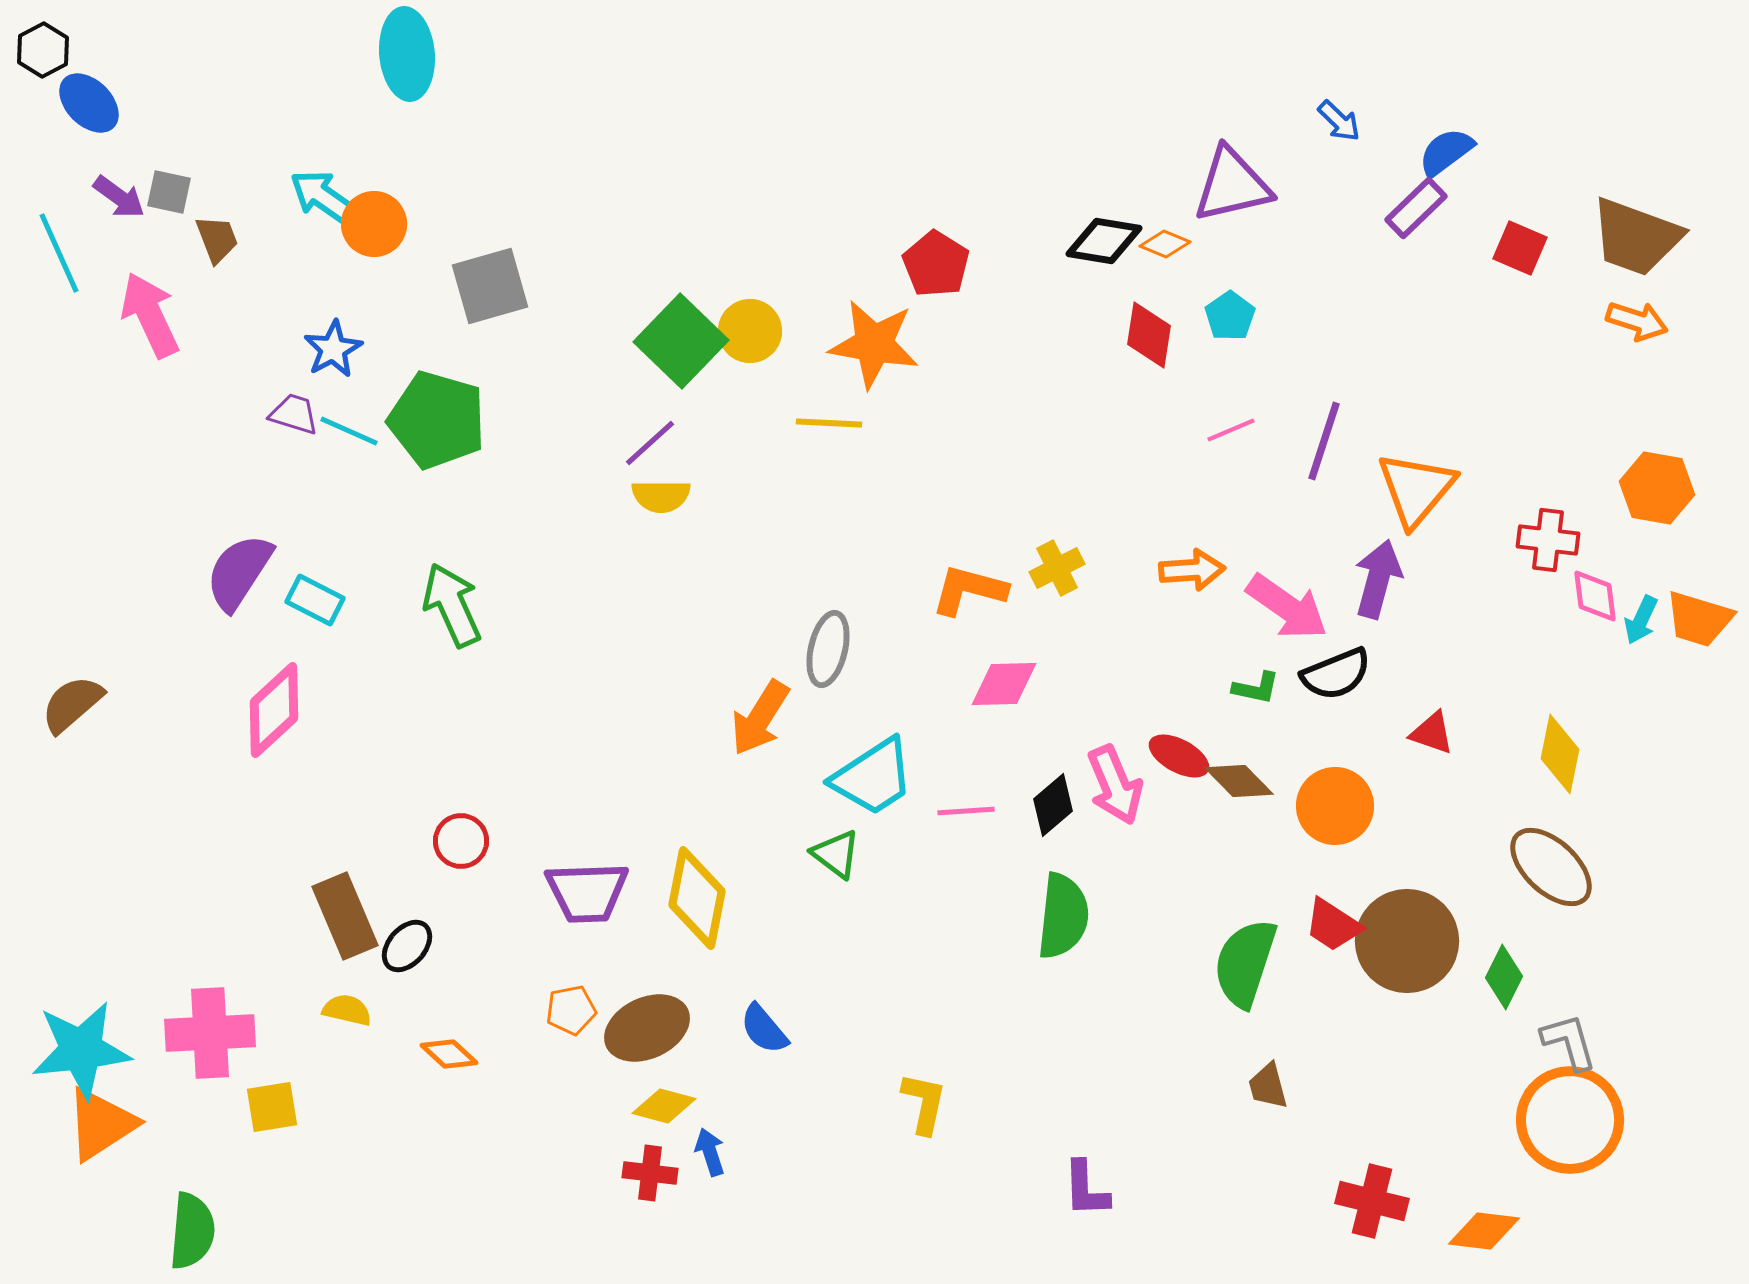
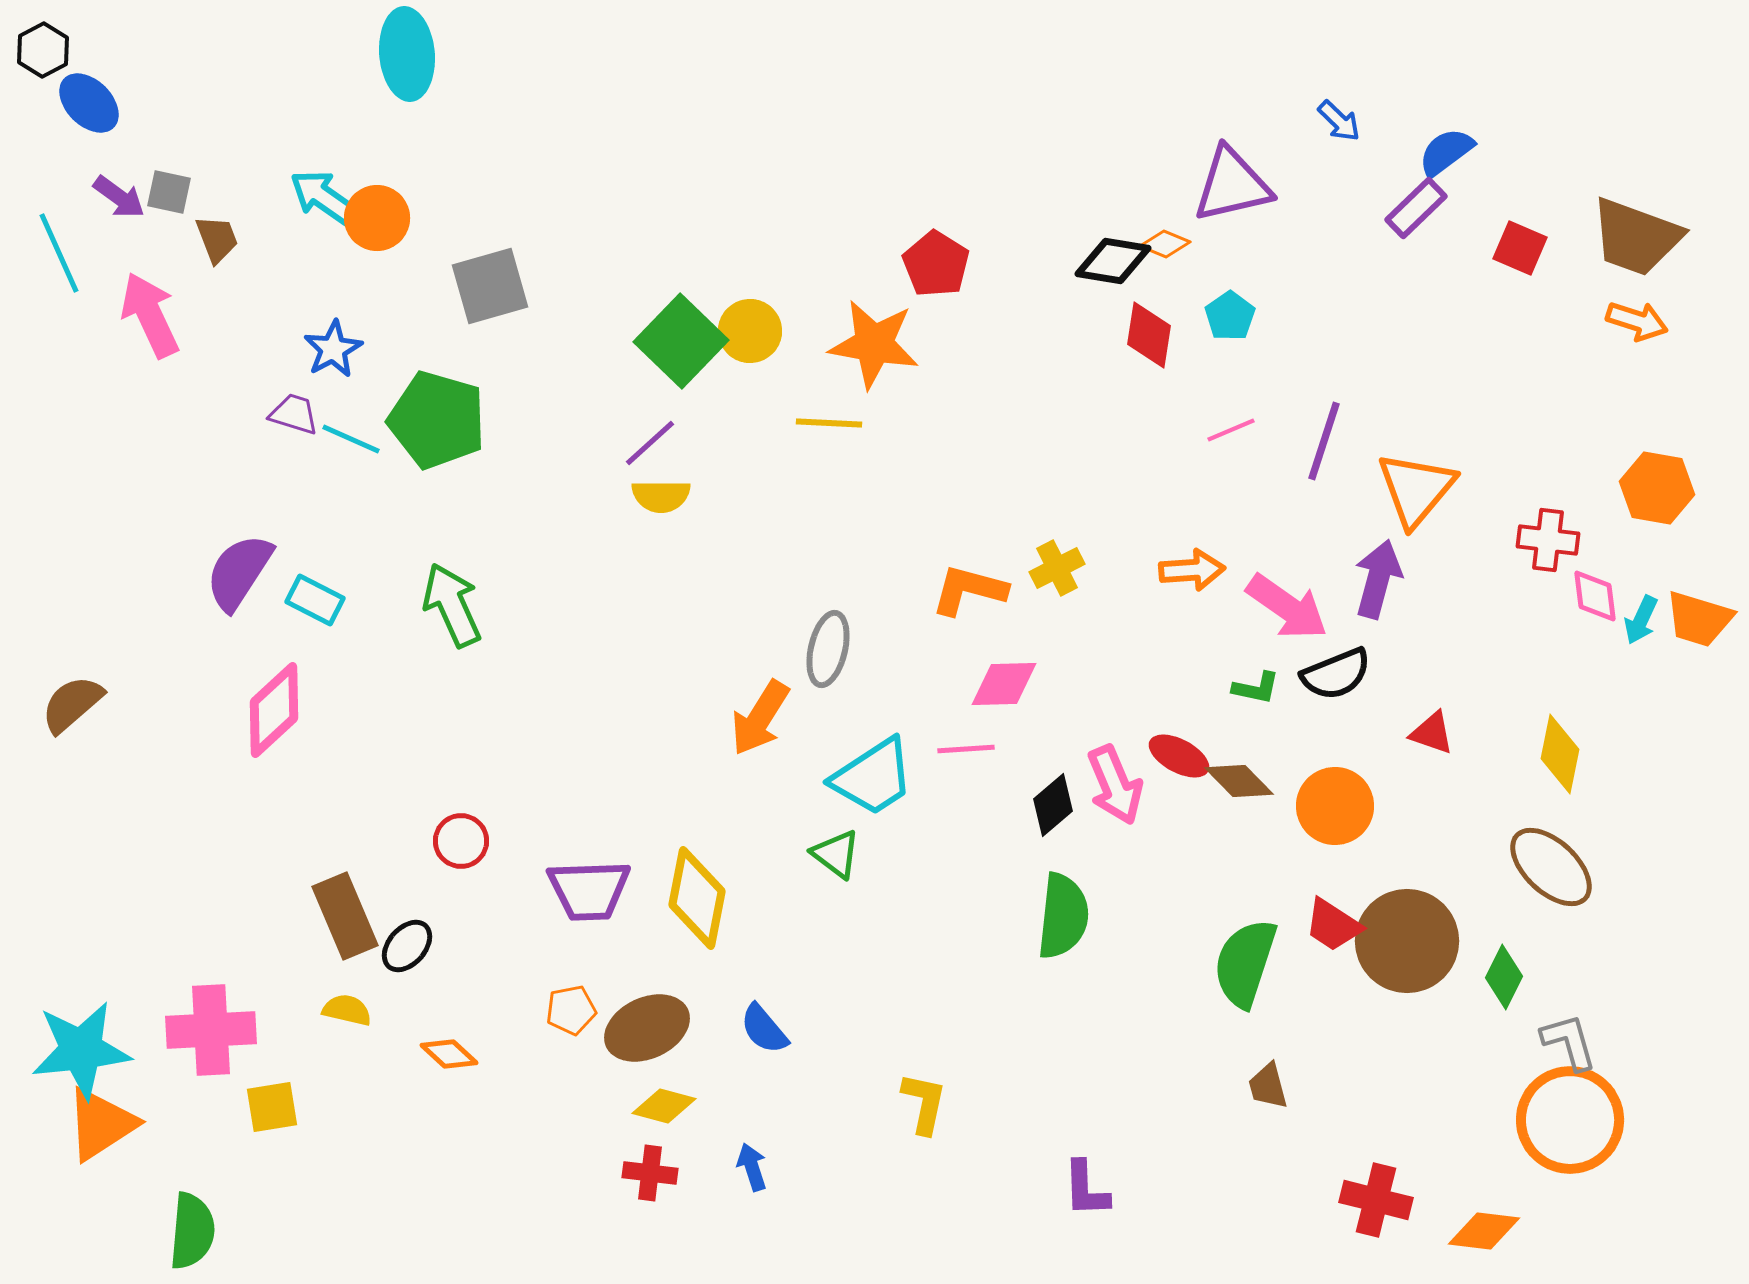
orange circle at (374, 224): moved 3 px right, 6 px up
black diamond at (1104, 241): moved 9 px right, 20 px down
cyan line at (349, 431): moved 2 px right, 8 px down
pink line at (966, 811): moved 62 px up
purple trapezoid at (587, 892): moved 2 px right, 2 px up
pink cross at (210, 1033): moved 1 px right, 3 px up
blue arrow at (710, 1152): moved 42 px right, 15 px down
red cross at (1372, 1201): moved 4 px right, 1 px up
